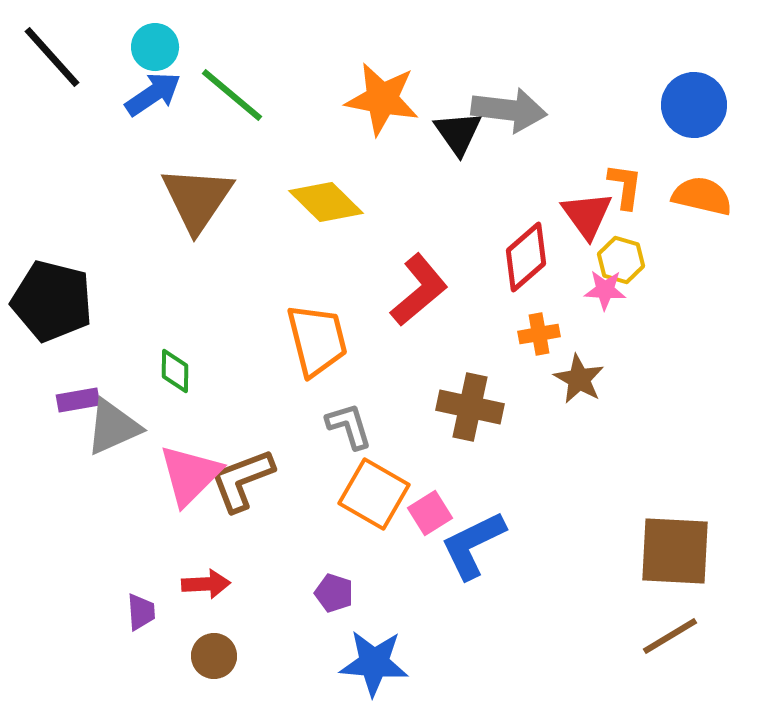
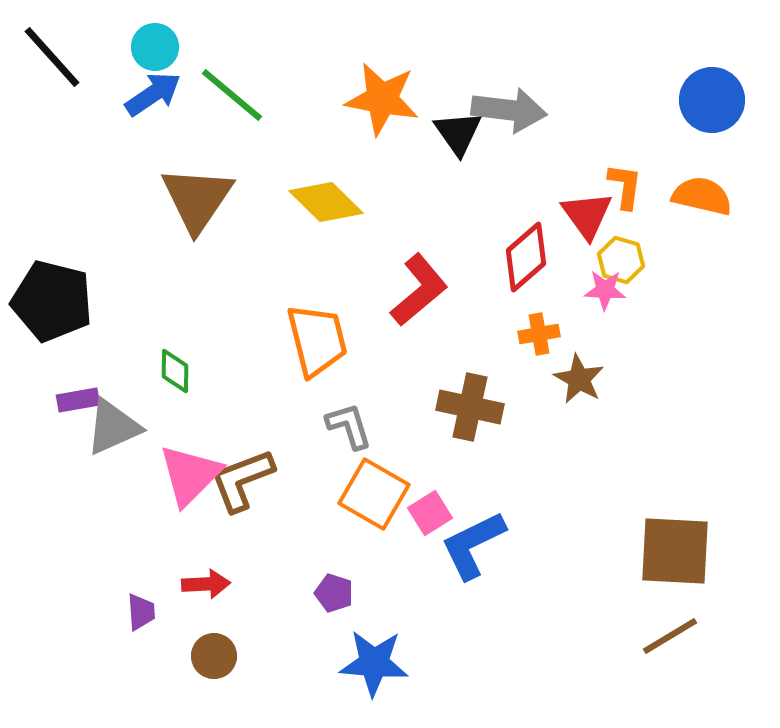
blue circle: moved 18 px right, 5 px up
